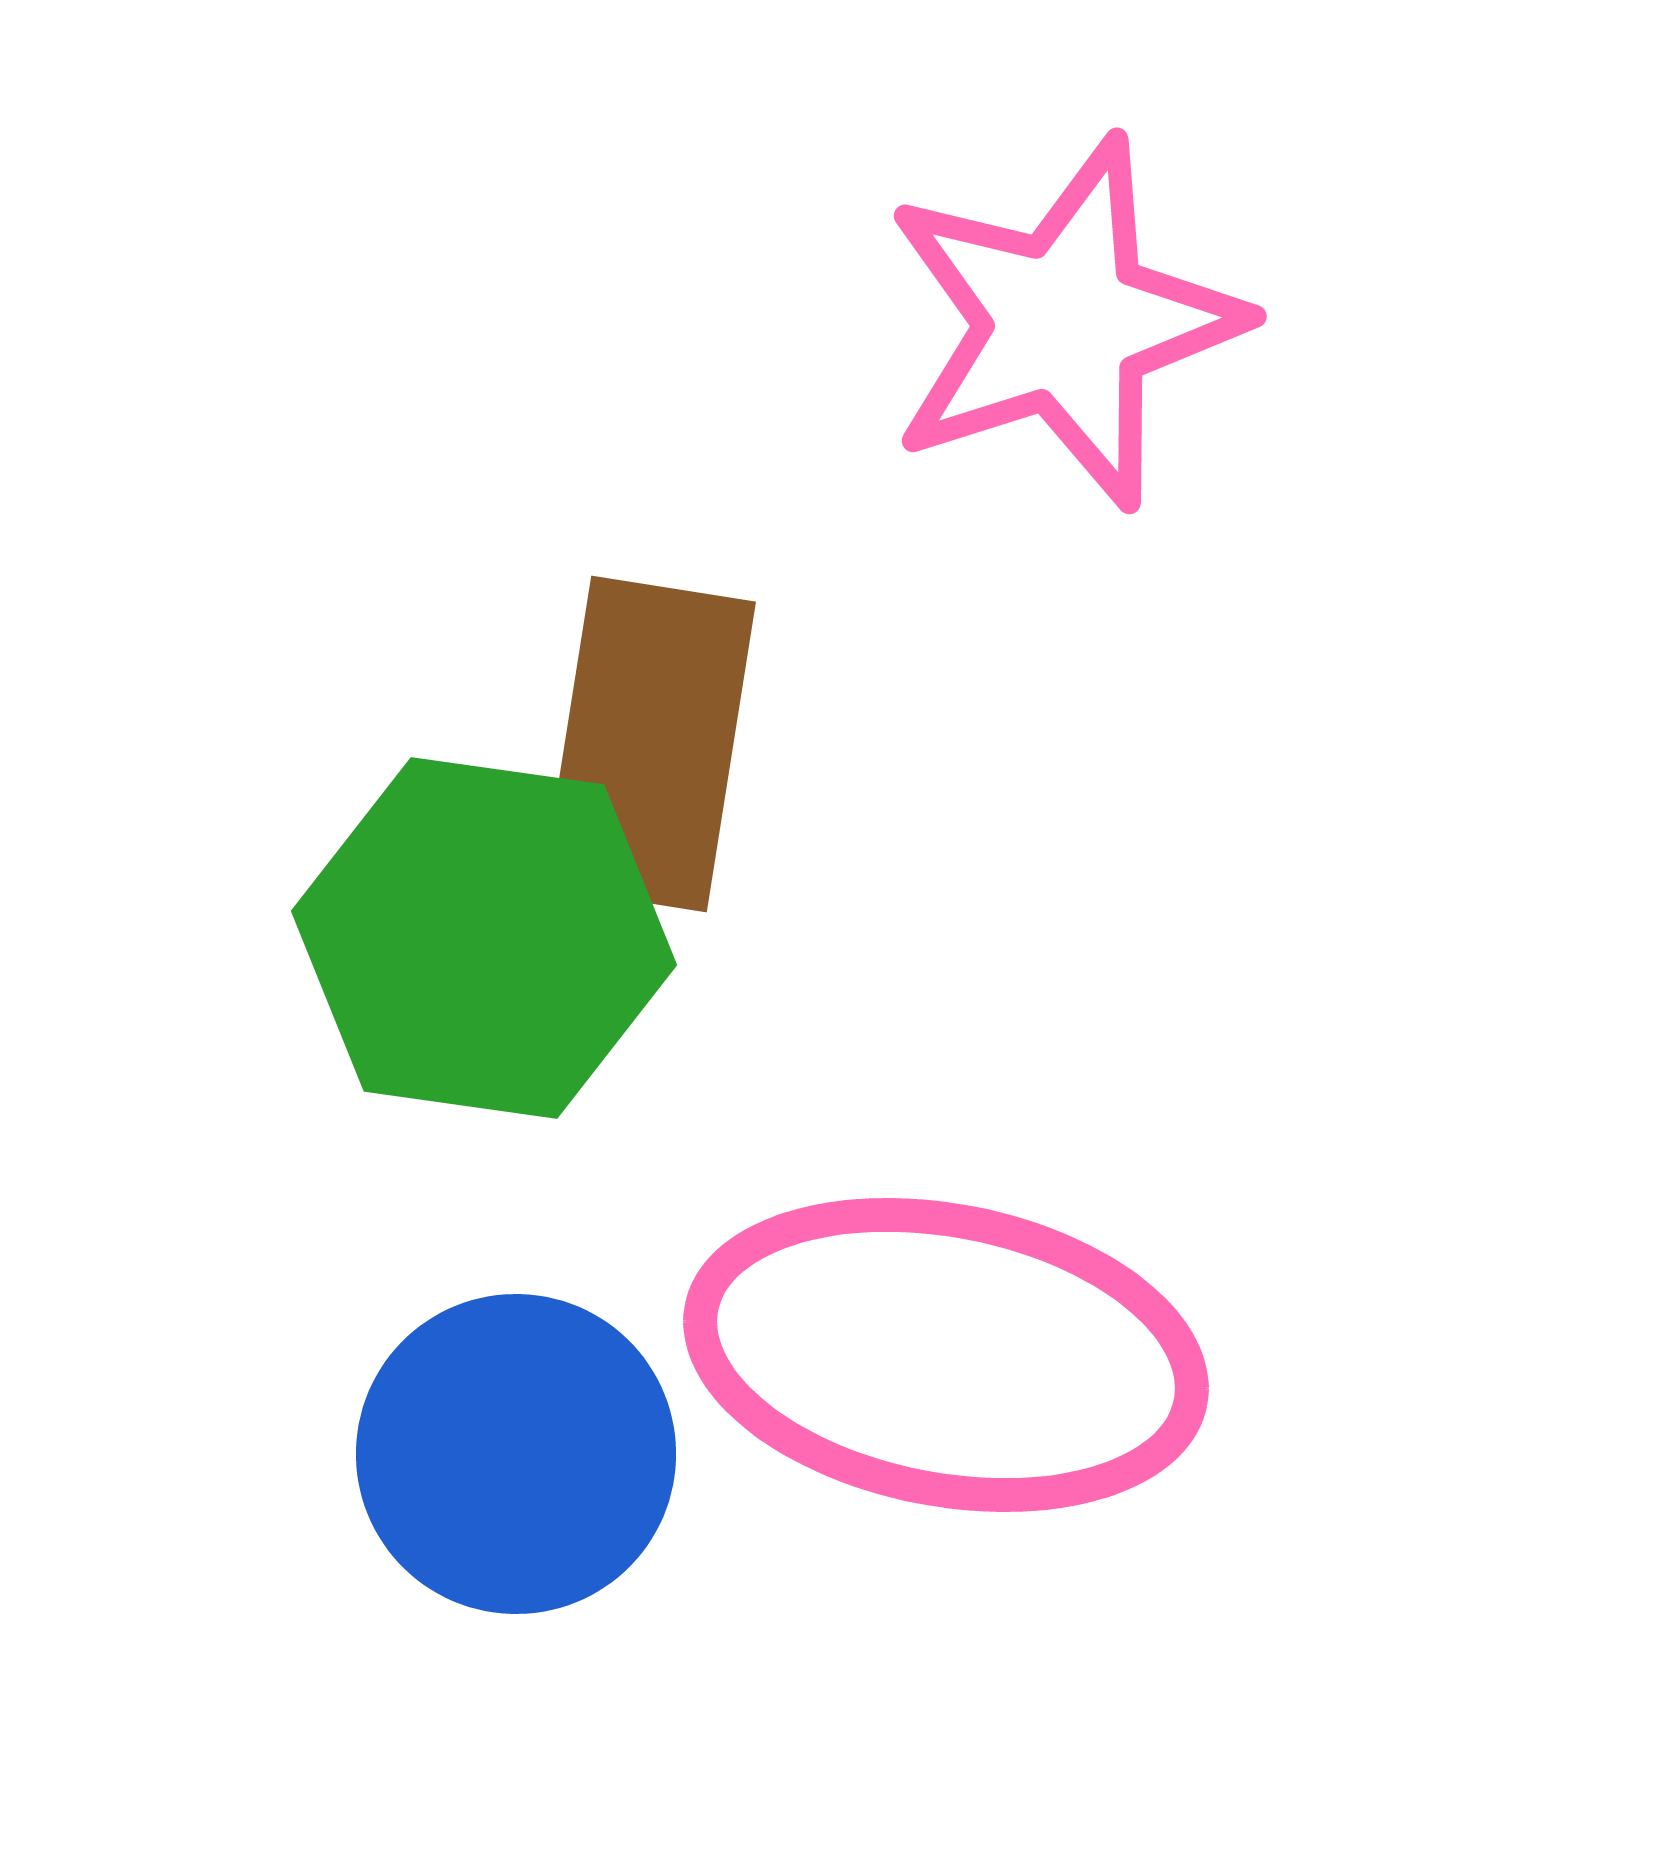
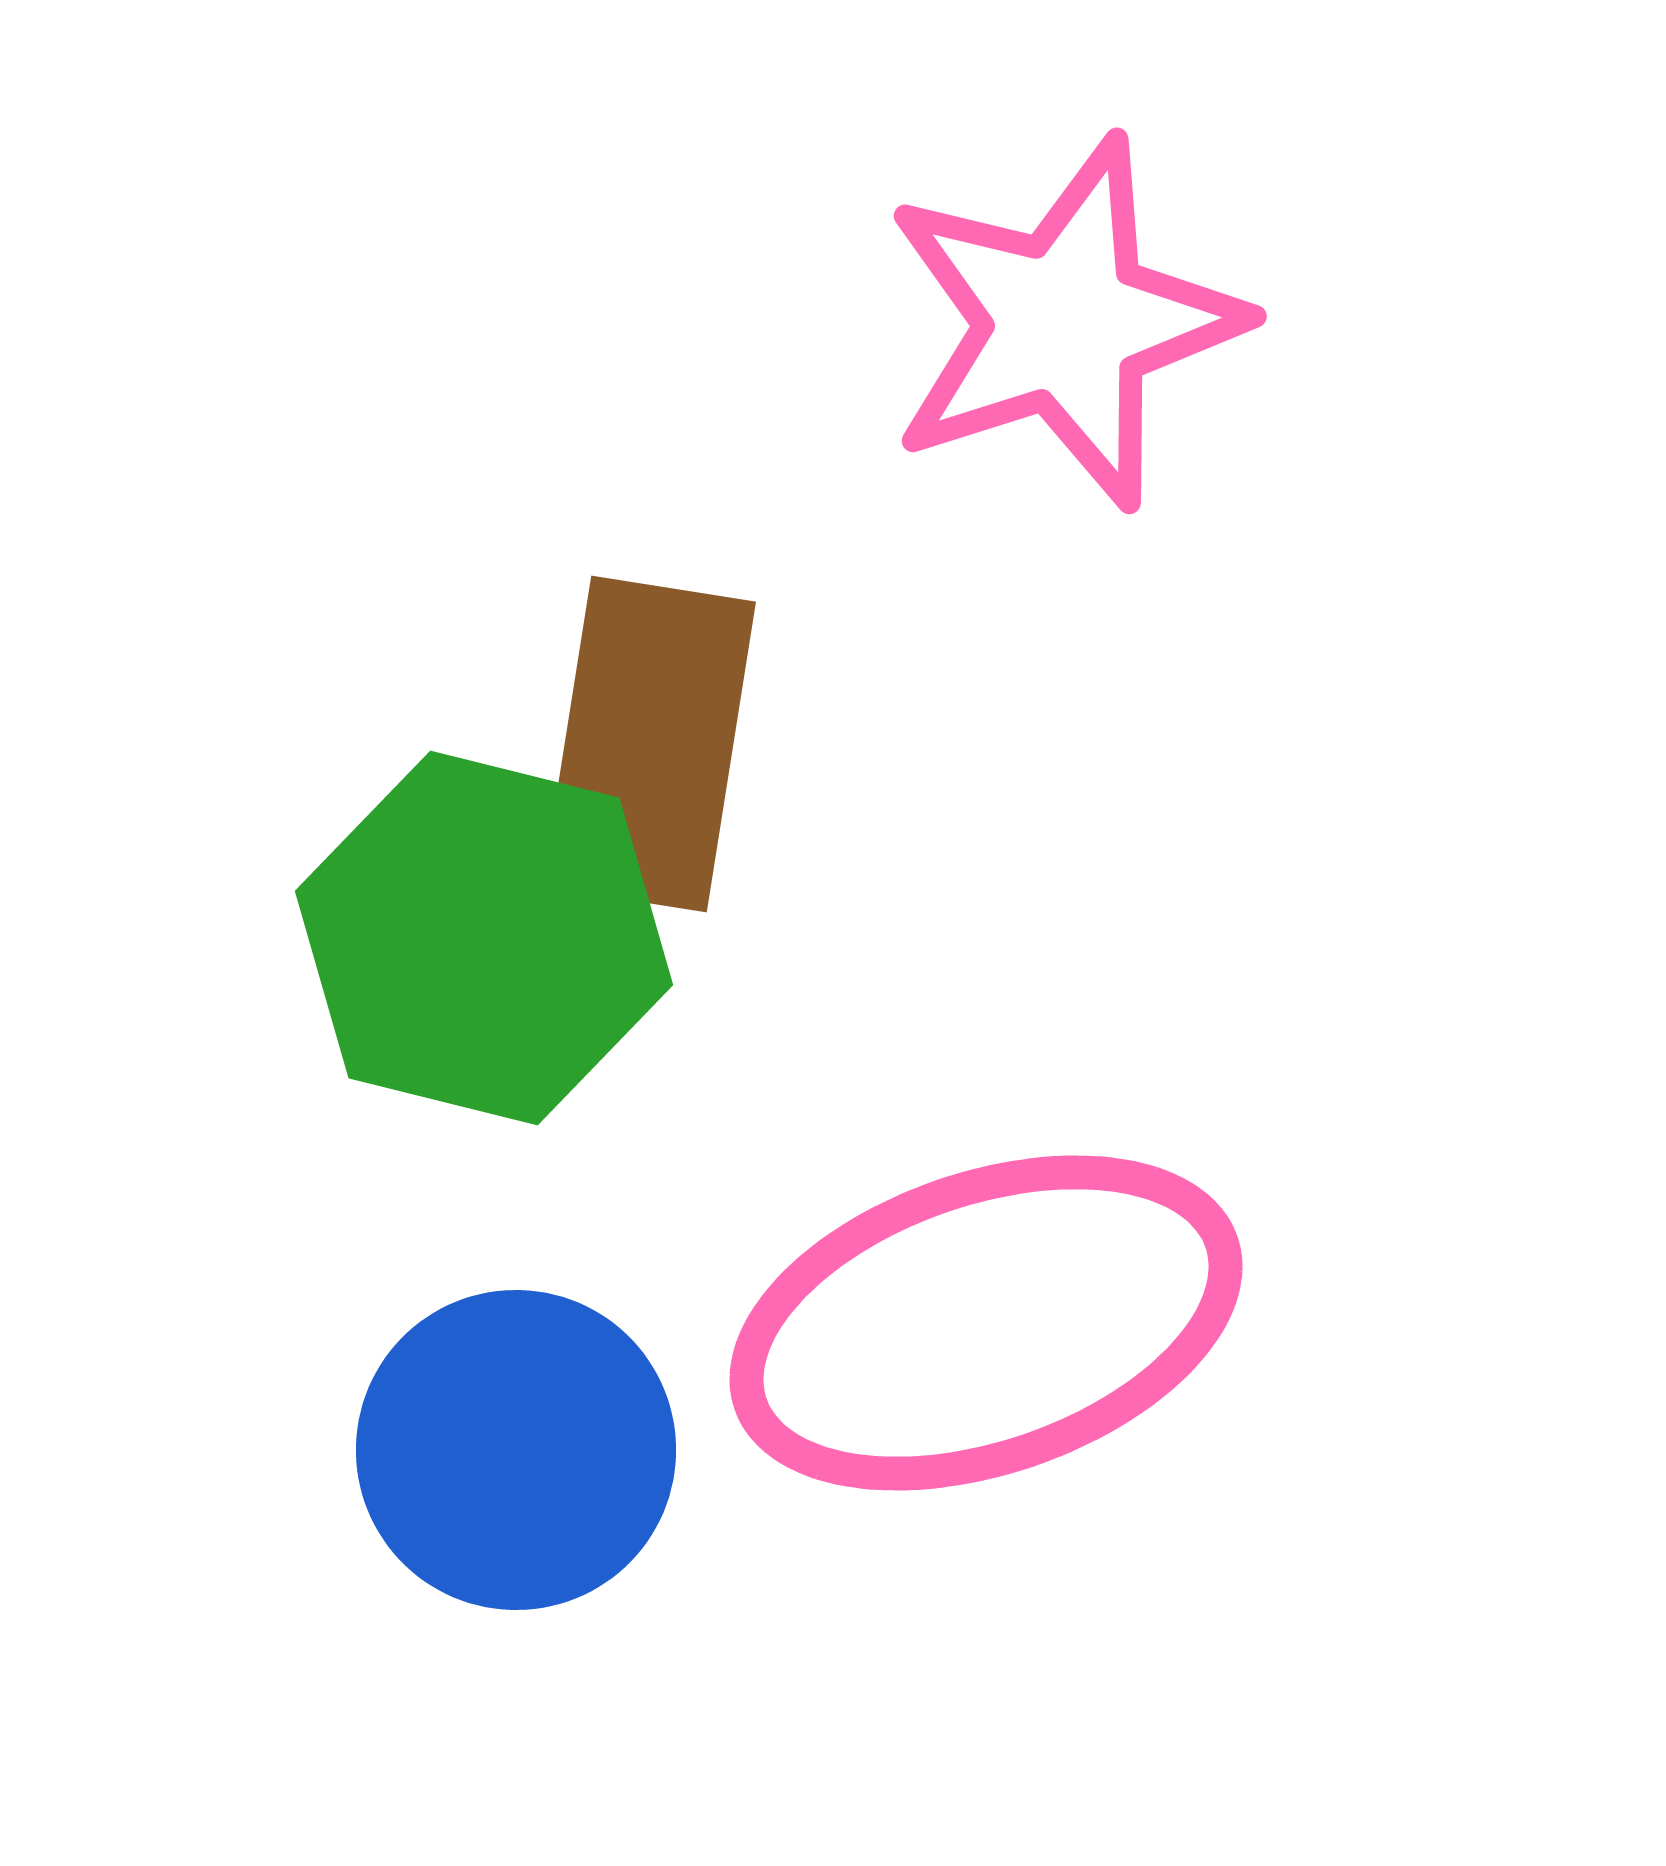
green hexagon: rotated 6 degrees clockwise
pink ellipse: moved 40 px right, 32 px up; rotated 30 degrees counterclockwise
blue circle: moved 4 px up
